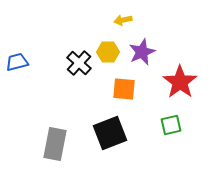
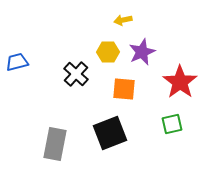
black cross: moved 3 px left, 11 px down
green square: moved 1 px right, 1 px up
